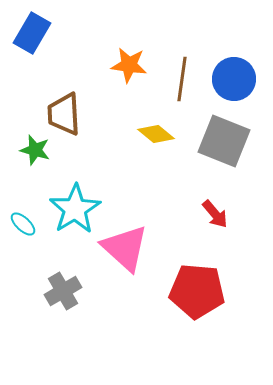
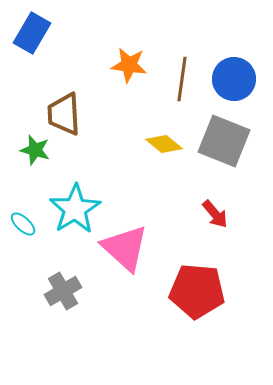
yellow diamond: moved 8 px right, 10 px down
